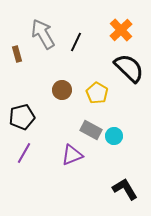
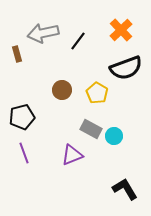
gray arrow: moved 1 px up; rotated 72 degrees counterclockwise
black line: moved 2 px right, 1 px up; rotated 12 degrees clockwise
black semicircle: moved 3 px left; rotated 116 degrees clockwise
gray rectangle: moved 1 px up
purple line: rotated 50 degrees counterclockwise
